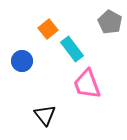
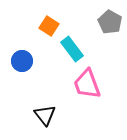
orange square: moved 1 px right, 3 px up; rotated 18 degrees counterclockwise
